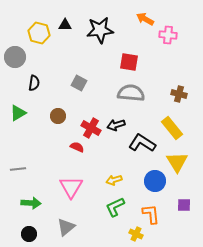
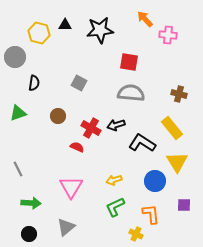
orange arrow: rotated 18 degrees clockwise
green triangle: rotated 12 degrees clockwise
gray line: rotated 70 degrees clockwise
